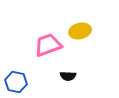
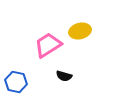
pink trapezoid: rotated 12 degrees counterclockwise
black semicircle: moved 4 px left; rotated 14 degrees clockwise
